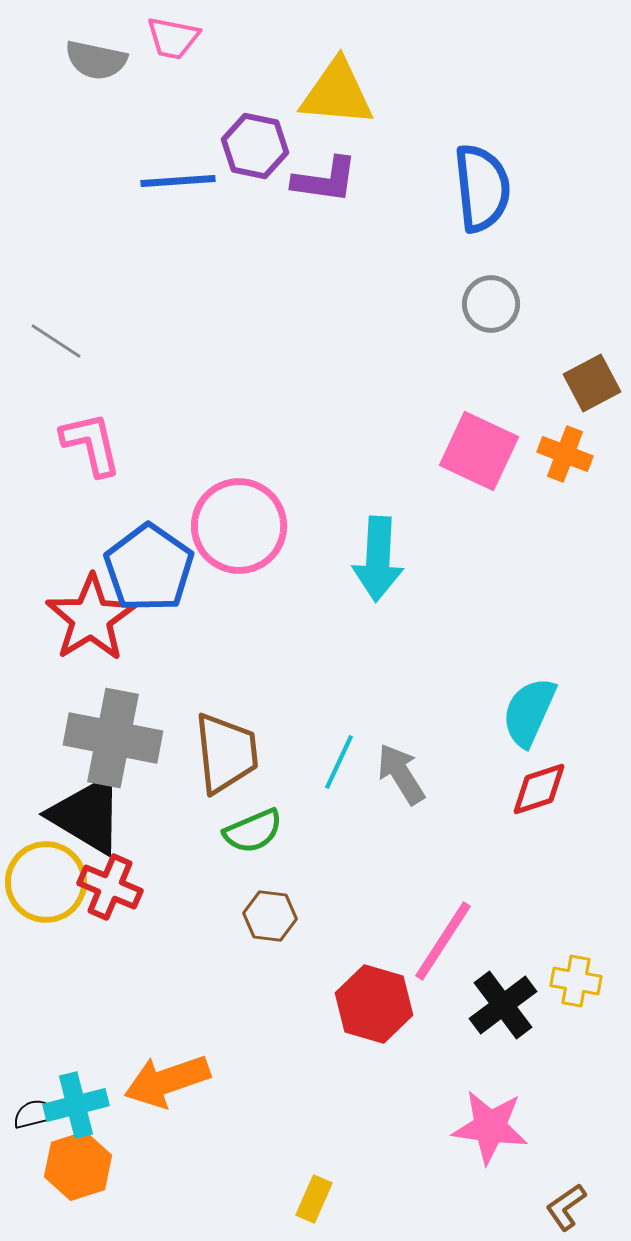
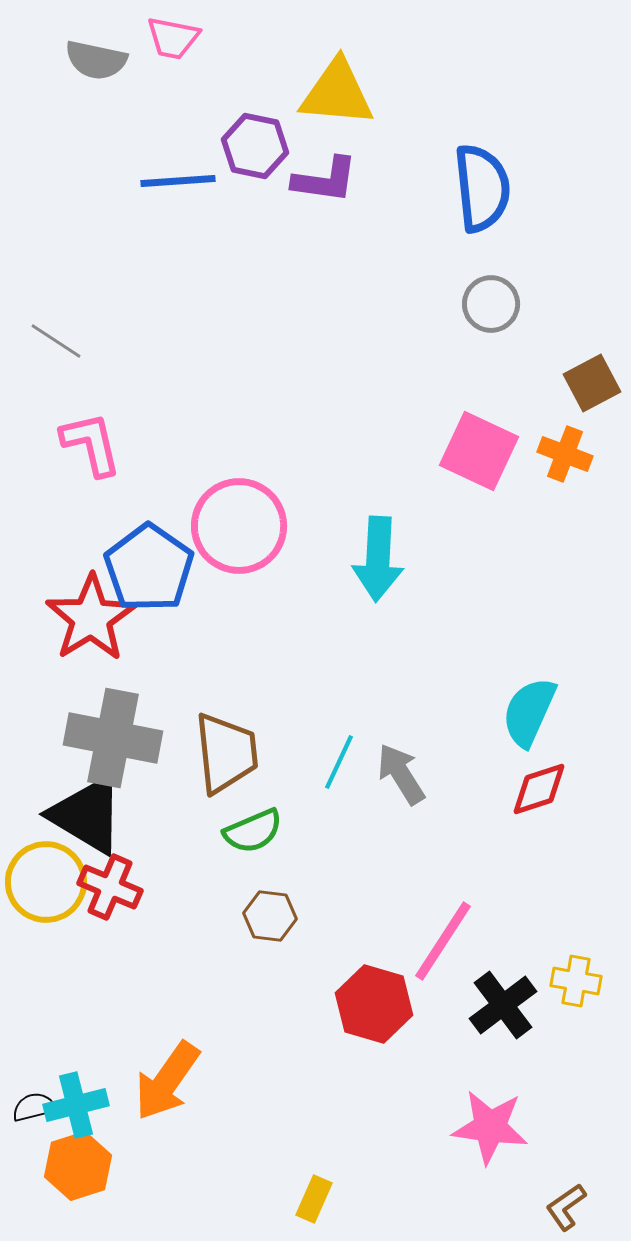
orange arrow: rotated 36 degrees counterclockwise
black semicircle: moved 1 px left, 7 px up
